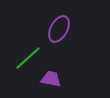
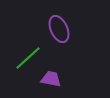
purple ellipse: rotated 52 degrees counterclockwise
